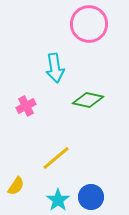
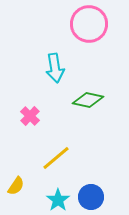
pink cross: moved 4 px right, 10 px down; rotated 18 degrees counterclockwise
